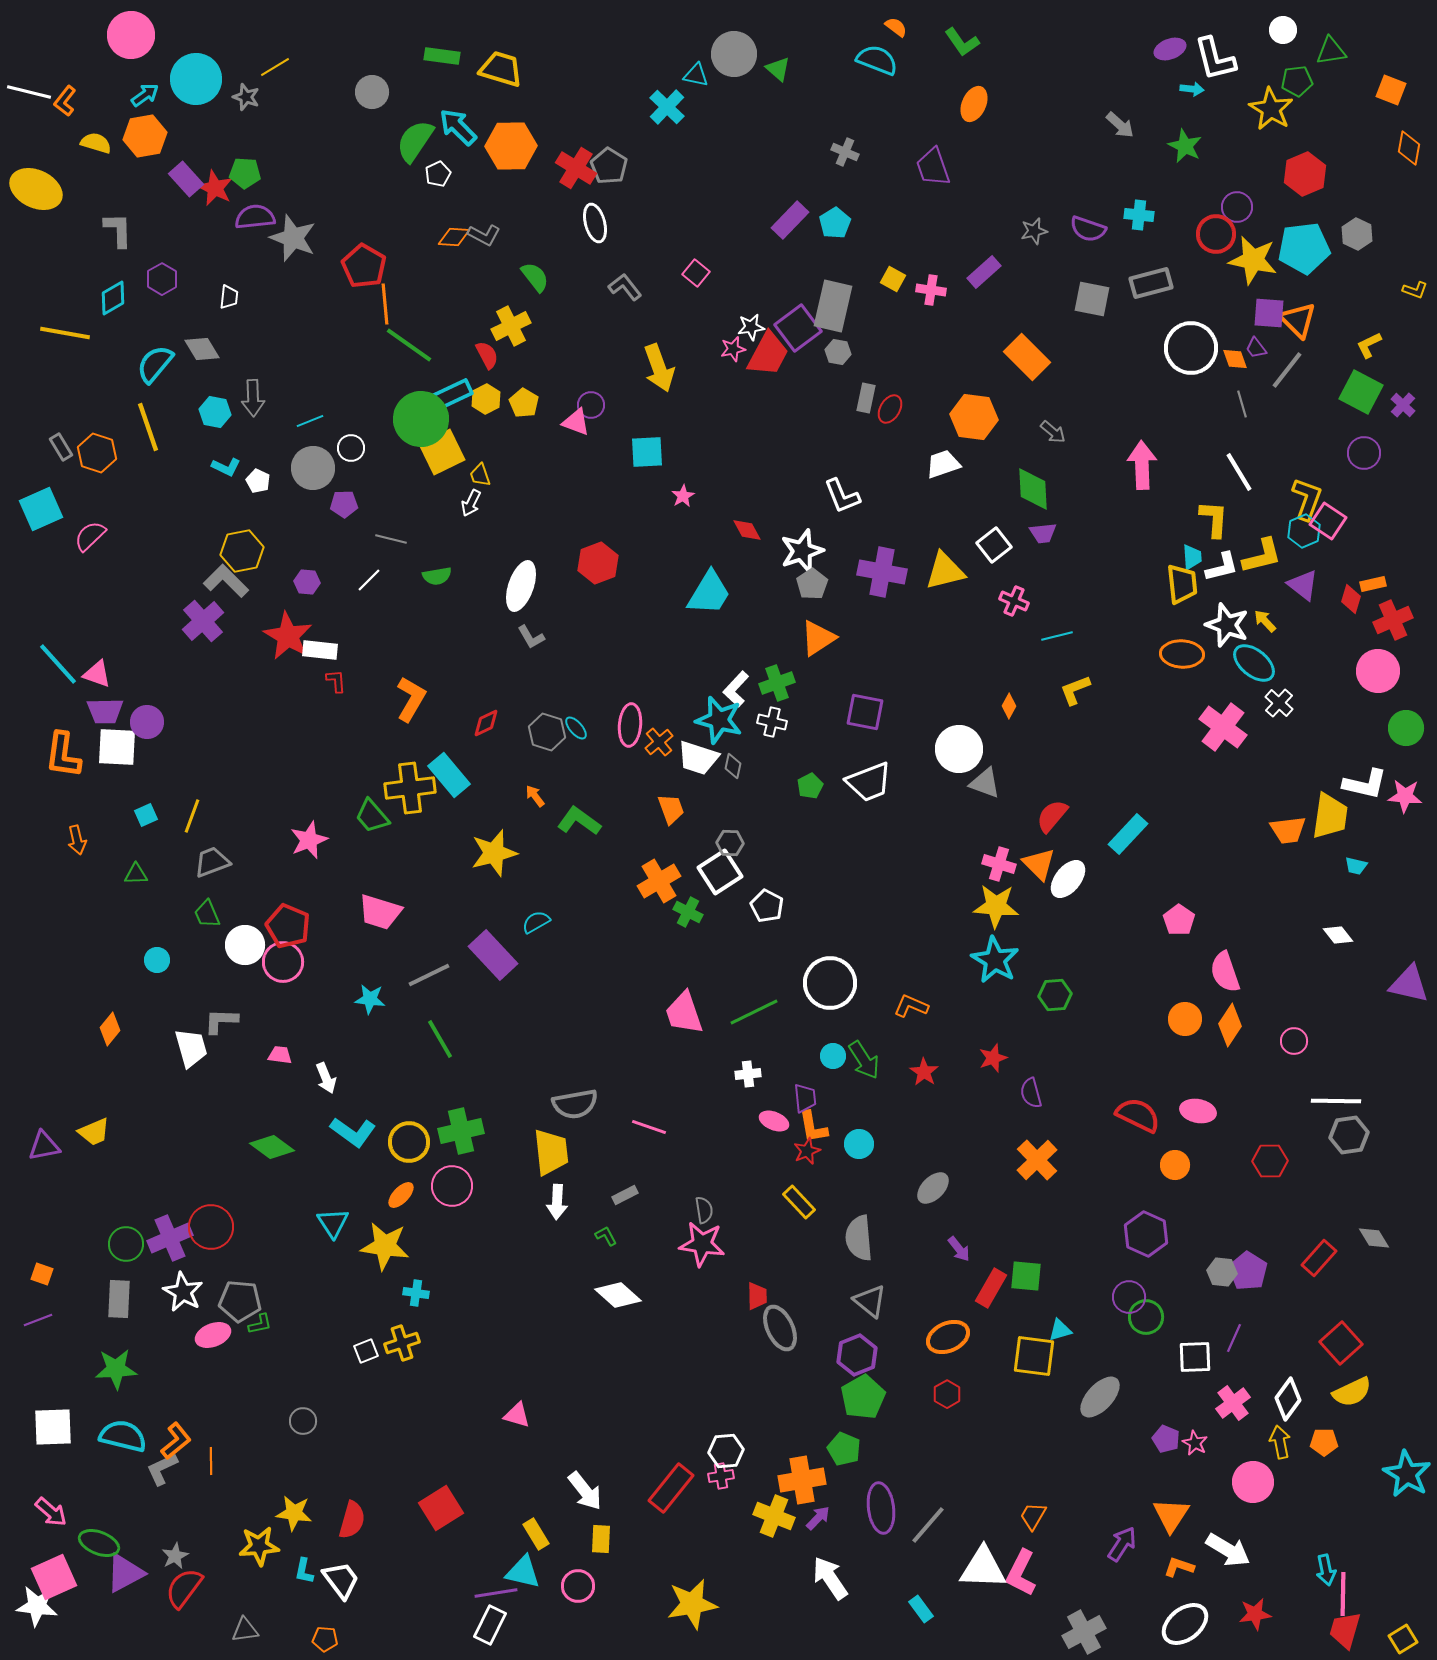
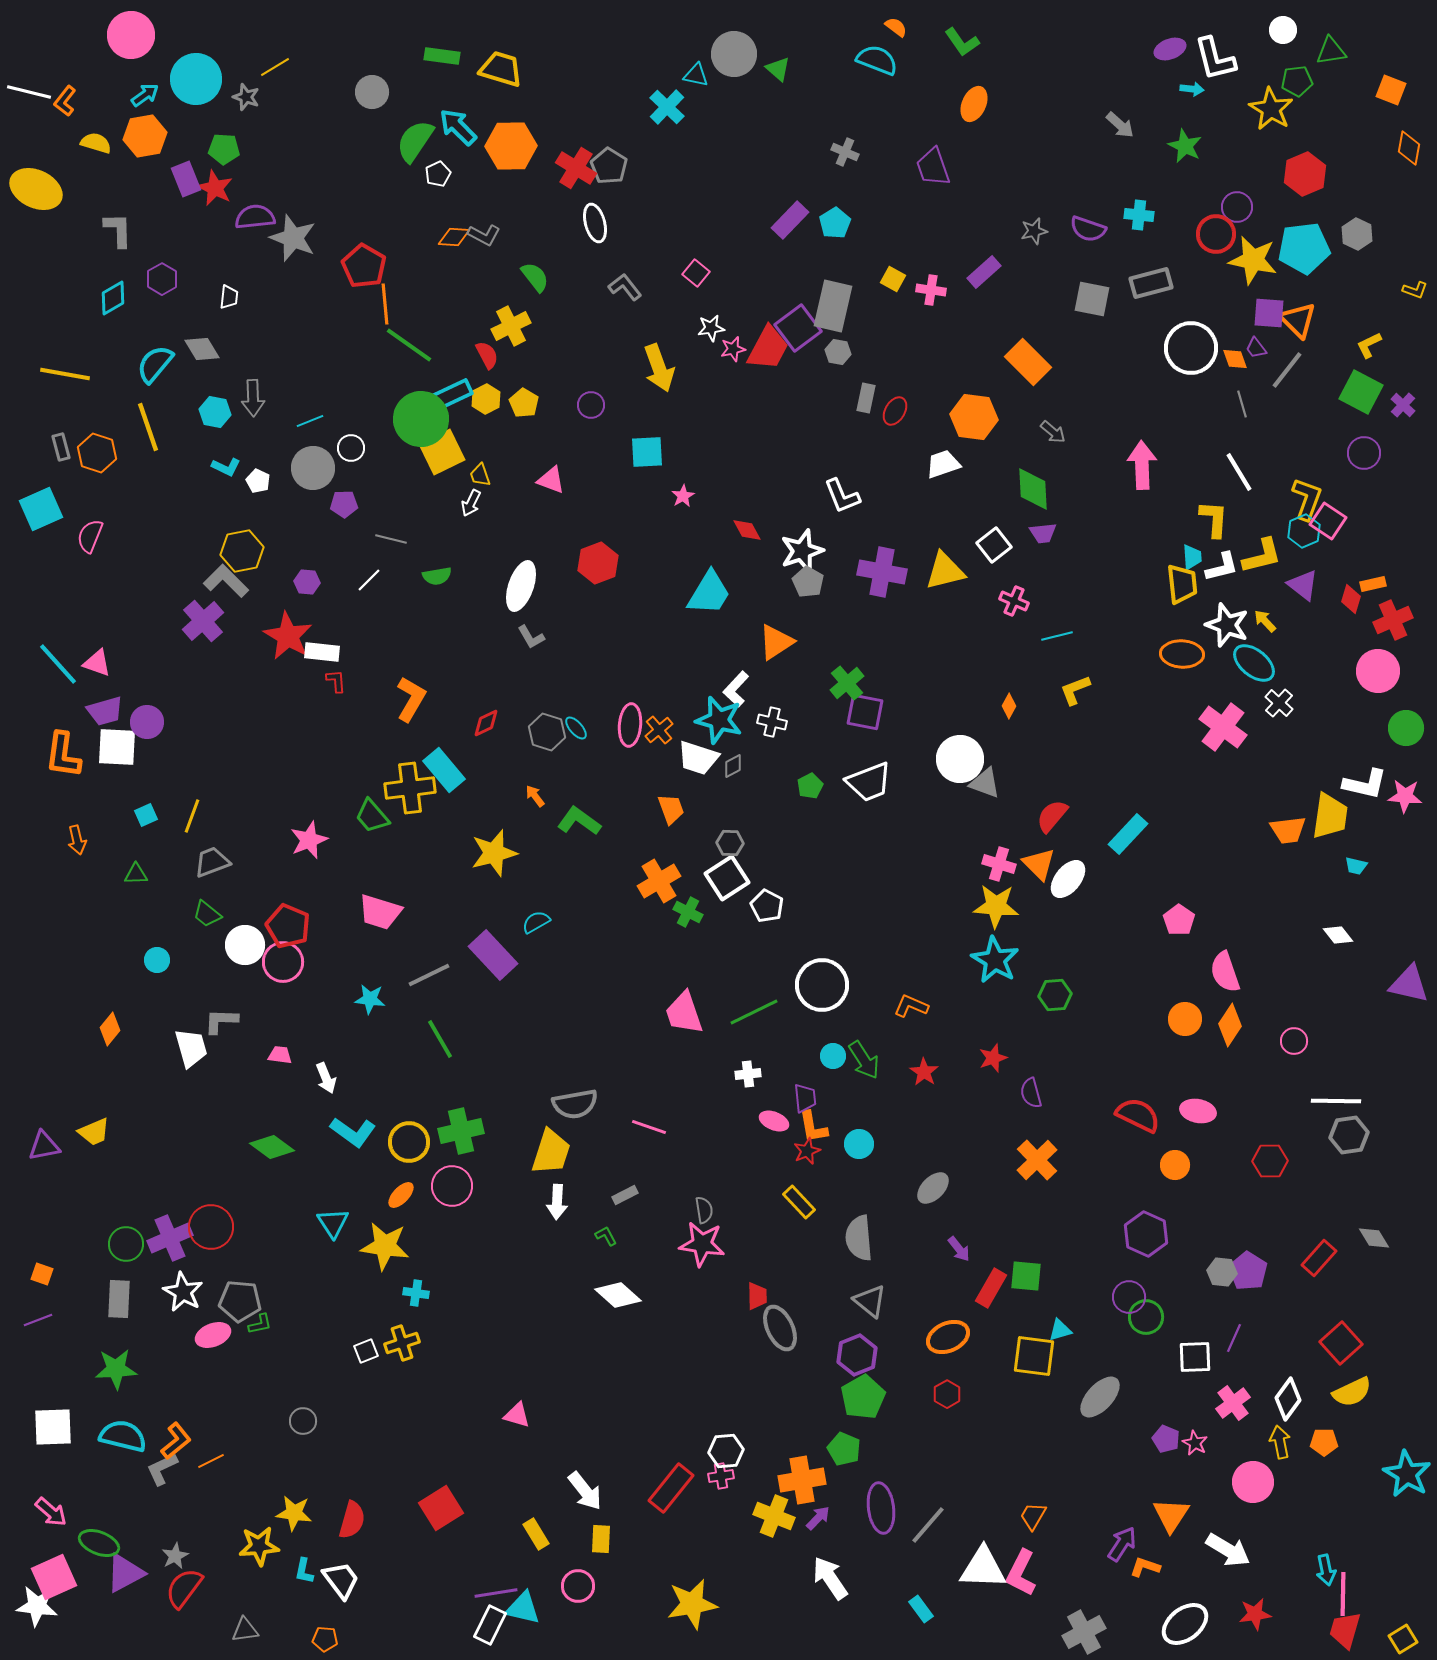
green pentagon at (245, 173): moved 21 px left, 24 px up
purple rectangle at (186, 179): rotated 20 degrees clockwise
white star at (751, 327): moved 40 px left, 1 px down
yellow line at (65, 333): moved 41 px down
red trapezoid at (768, 354): moved 6 px up
orange rectangle at (1027, 357): moved 1 px right, 5 px down
red ellipse at (890, 409): moved 5 px right, 2 px down
pink triangle at (576, 422): moved 25 px left, 58 px down
gray rectangle at (61, 447): rotated 16 degrees clockwise
pink semicircle at (90, 536): rotated 24 degrees counterclockwise
gray pentagon at (812, 584): moved 4 px left, 2 px up; rotated 8 degrees counterclockwise
orange triangle at (818, 638): moved 42 px left, 4 px down
white rectangle at (320, 650): moved 2 px right, 2 px down
pink triangle at (97, 674): moved 11 px up
green cross at (777, 683): moved 70 px right; rotated 20 degrees counterclockwise
purple trapezoid at (105, 711): rotated 15 degrees counterclockwise
orange cross at (659, 742): moved 12 px up
white circle at (959, 749): moved 1 px right, 10 px down
gray diamond at (733, 766): rotated 50 degrees clockwise
cyan rectangle at (449, 775): moved 5 px left, 5 px up
white square at (720, 872): moved 7 px right, 6 px down
green trapezoid at (207, 914): rotated 28 degrees counterclockwise
white circle at (830, 983): moved 8 px left, 2 px down
yellow trapezoid at (551, 1152): rotated 24 degrees clockwise
orange line at (211, 1461): rotated 64 degrees clockwise
orange L-shape at (1179, 1567): moved 34 px left
cyan triangle at (523, 1572): moved 36 px down
